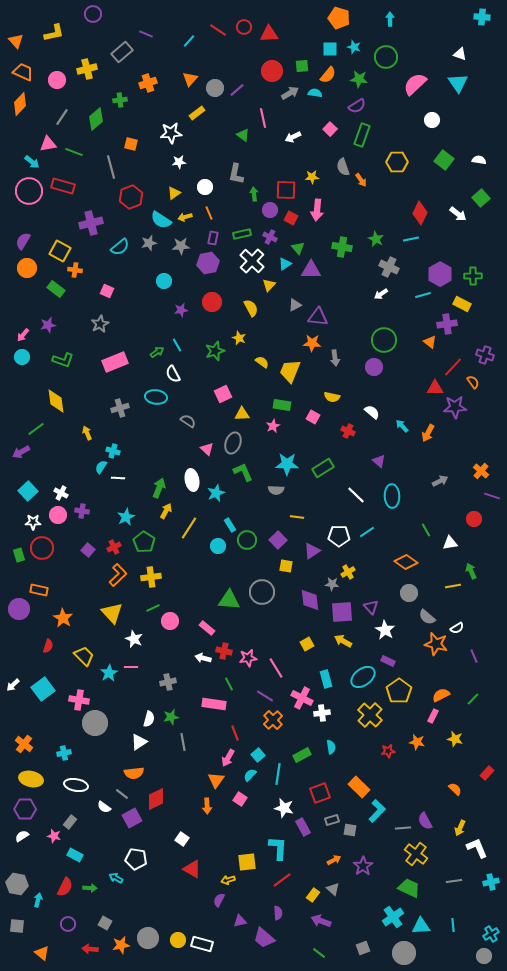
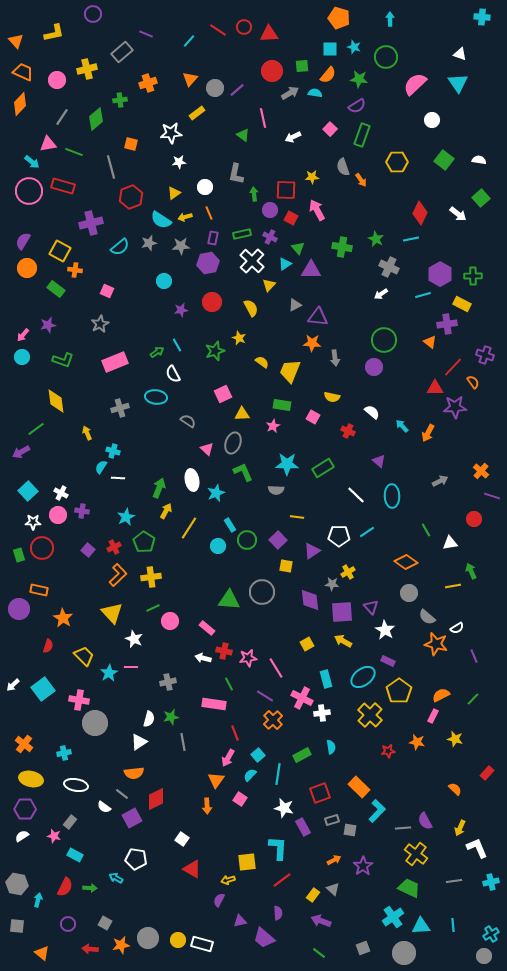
pink arrow at (317, 210): rotated 145 degrees clockwise
